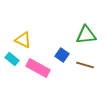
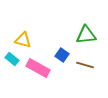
yellow triangle: rotated 12 degrees counterclockwise
